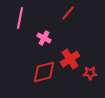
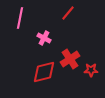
red star: moved 1 px right, 3 px up
